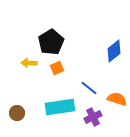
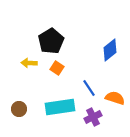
black pentagon: moved 1 px up
blue diamond: moved 4 px left, 1 px up
orange square: rotated 32 degrees counterclockwise
blue line: rotated 18 degrees clockwise
orange semicircle: moved 2 px left, 1 px up
brown circle: moved 2 px right, 4 px up
